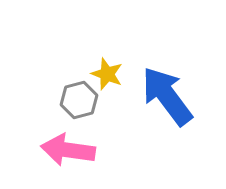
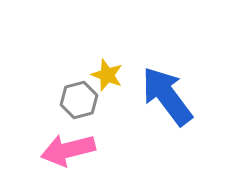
yellow star: moved 1 px down
pink arrow: rotated 22 degrees counterclockwise
